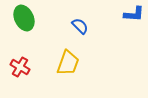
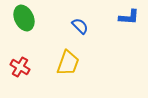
blue L-shape: moved 5 px left, 3 px down
